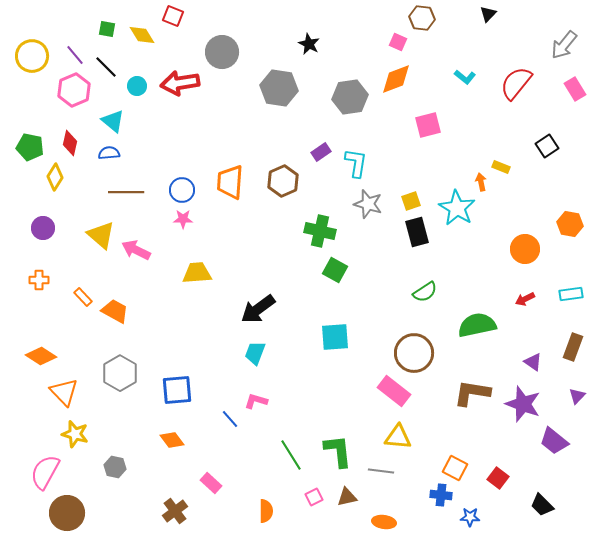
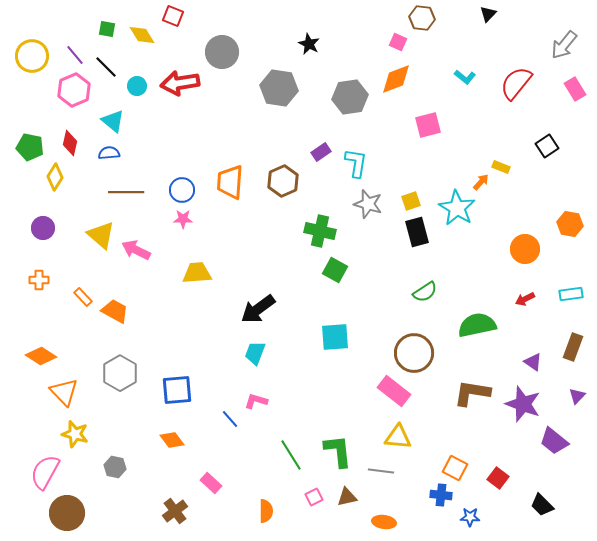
orange arrow at (481, 182): rotated 54 degrees clockwise
